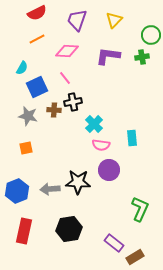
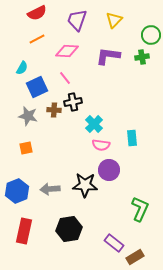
black star: moved 7 px right, 3 px down
